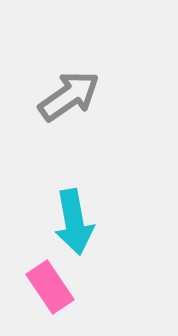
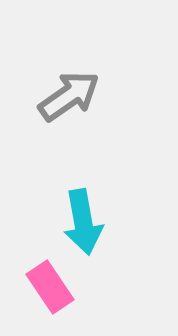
cyan arrow: moved 9 px right
